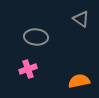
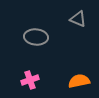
gray triangle: moved 3 px left; rotated 12 degrees counterclockwise
pink cross: moved 2 px right, 11 px down
